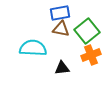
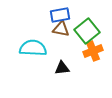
blue rectangle: moved 2 px down
orange cross: moved 2 px right, 4 px up
